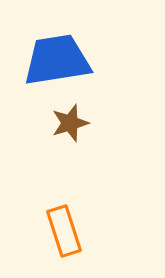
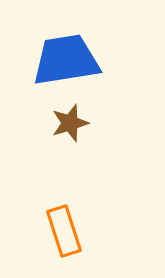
blue trapezoid: moved 9 px right
